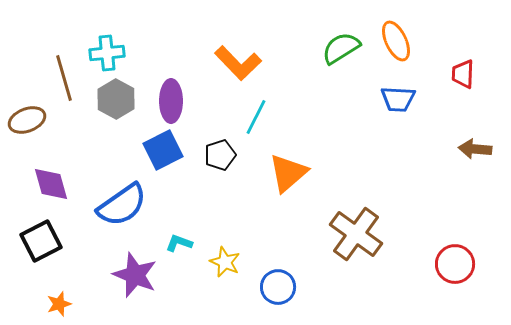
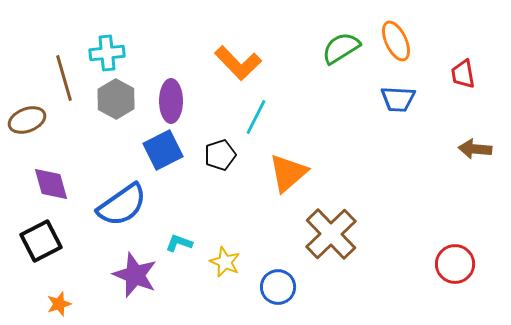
red trapezoid: rotated 12 degrees counterclockwise
brown cross: moved 25 px left; rotated 10 degrees clockwise
